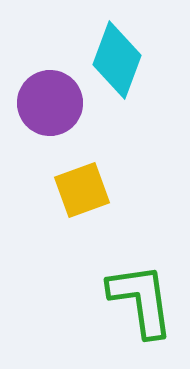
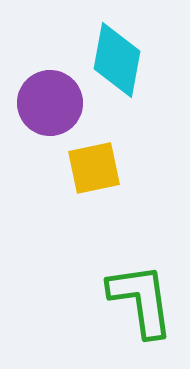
cyan diamond: rotated 10 degrees counterclockwise
yellow square: moved 12 px right, 22 px up; rotated 8 degrees clockwise
